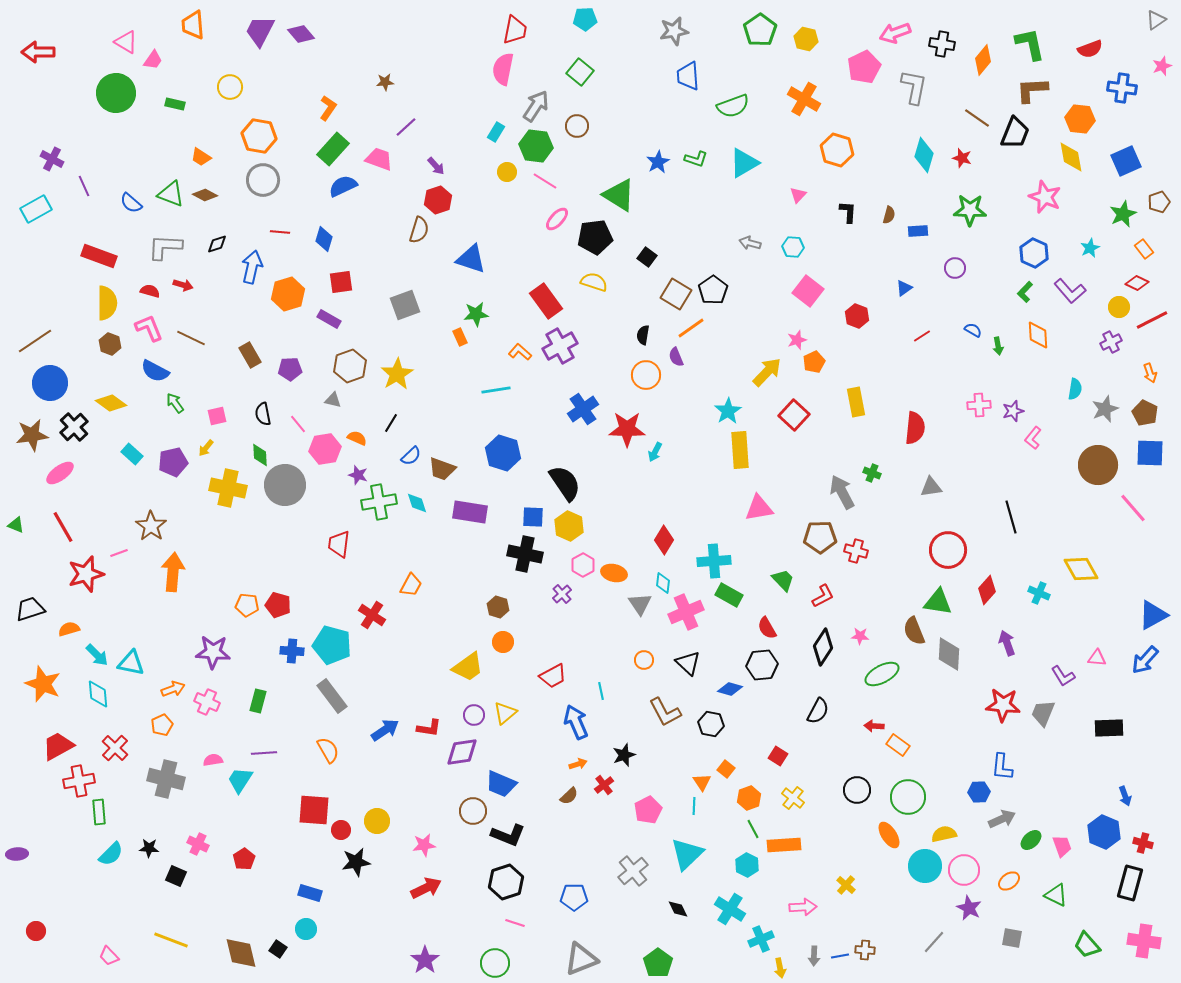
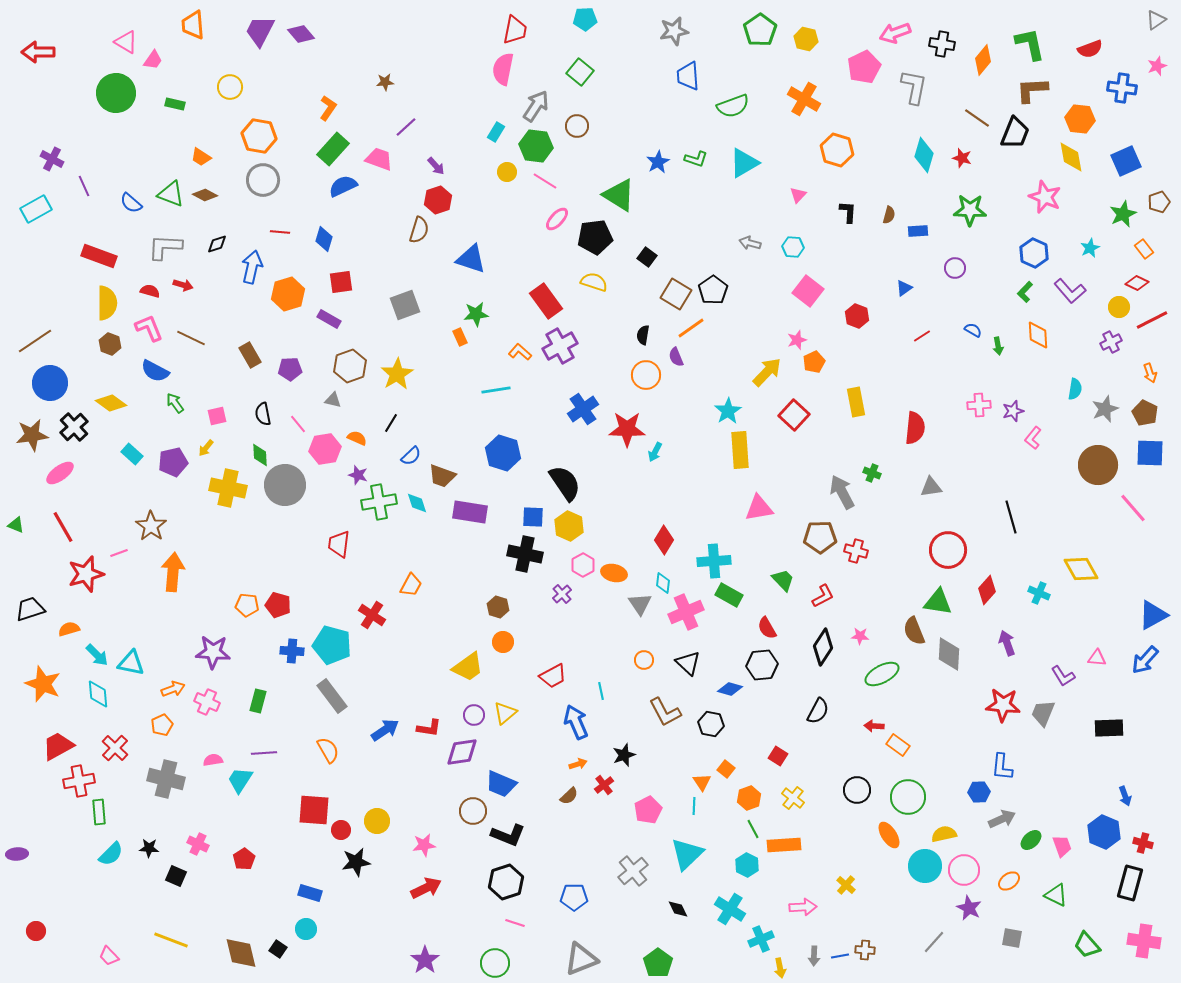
pink star at (1162, 66): moved 5 px left
brown trapezoid at (442, 469): moved 7 px down
